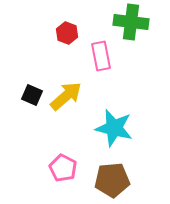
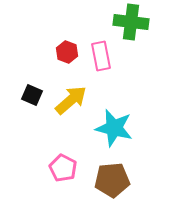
red hexagon: moved 19 px down
yellow arrow: moved 5 px right, 4 px down
